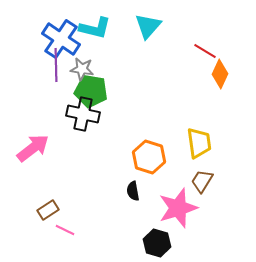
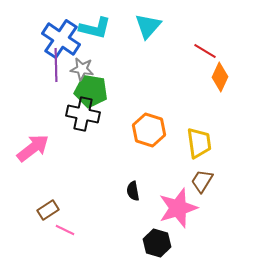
orange diamond: moved 3 px down
orange hexagon: moved 27 px up
